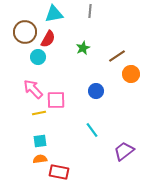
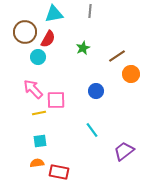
orange semicircle: moved 3 px left, 4 px down
